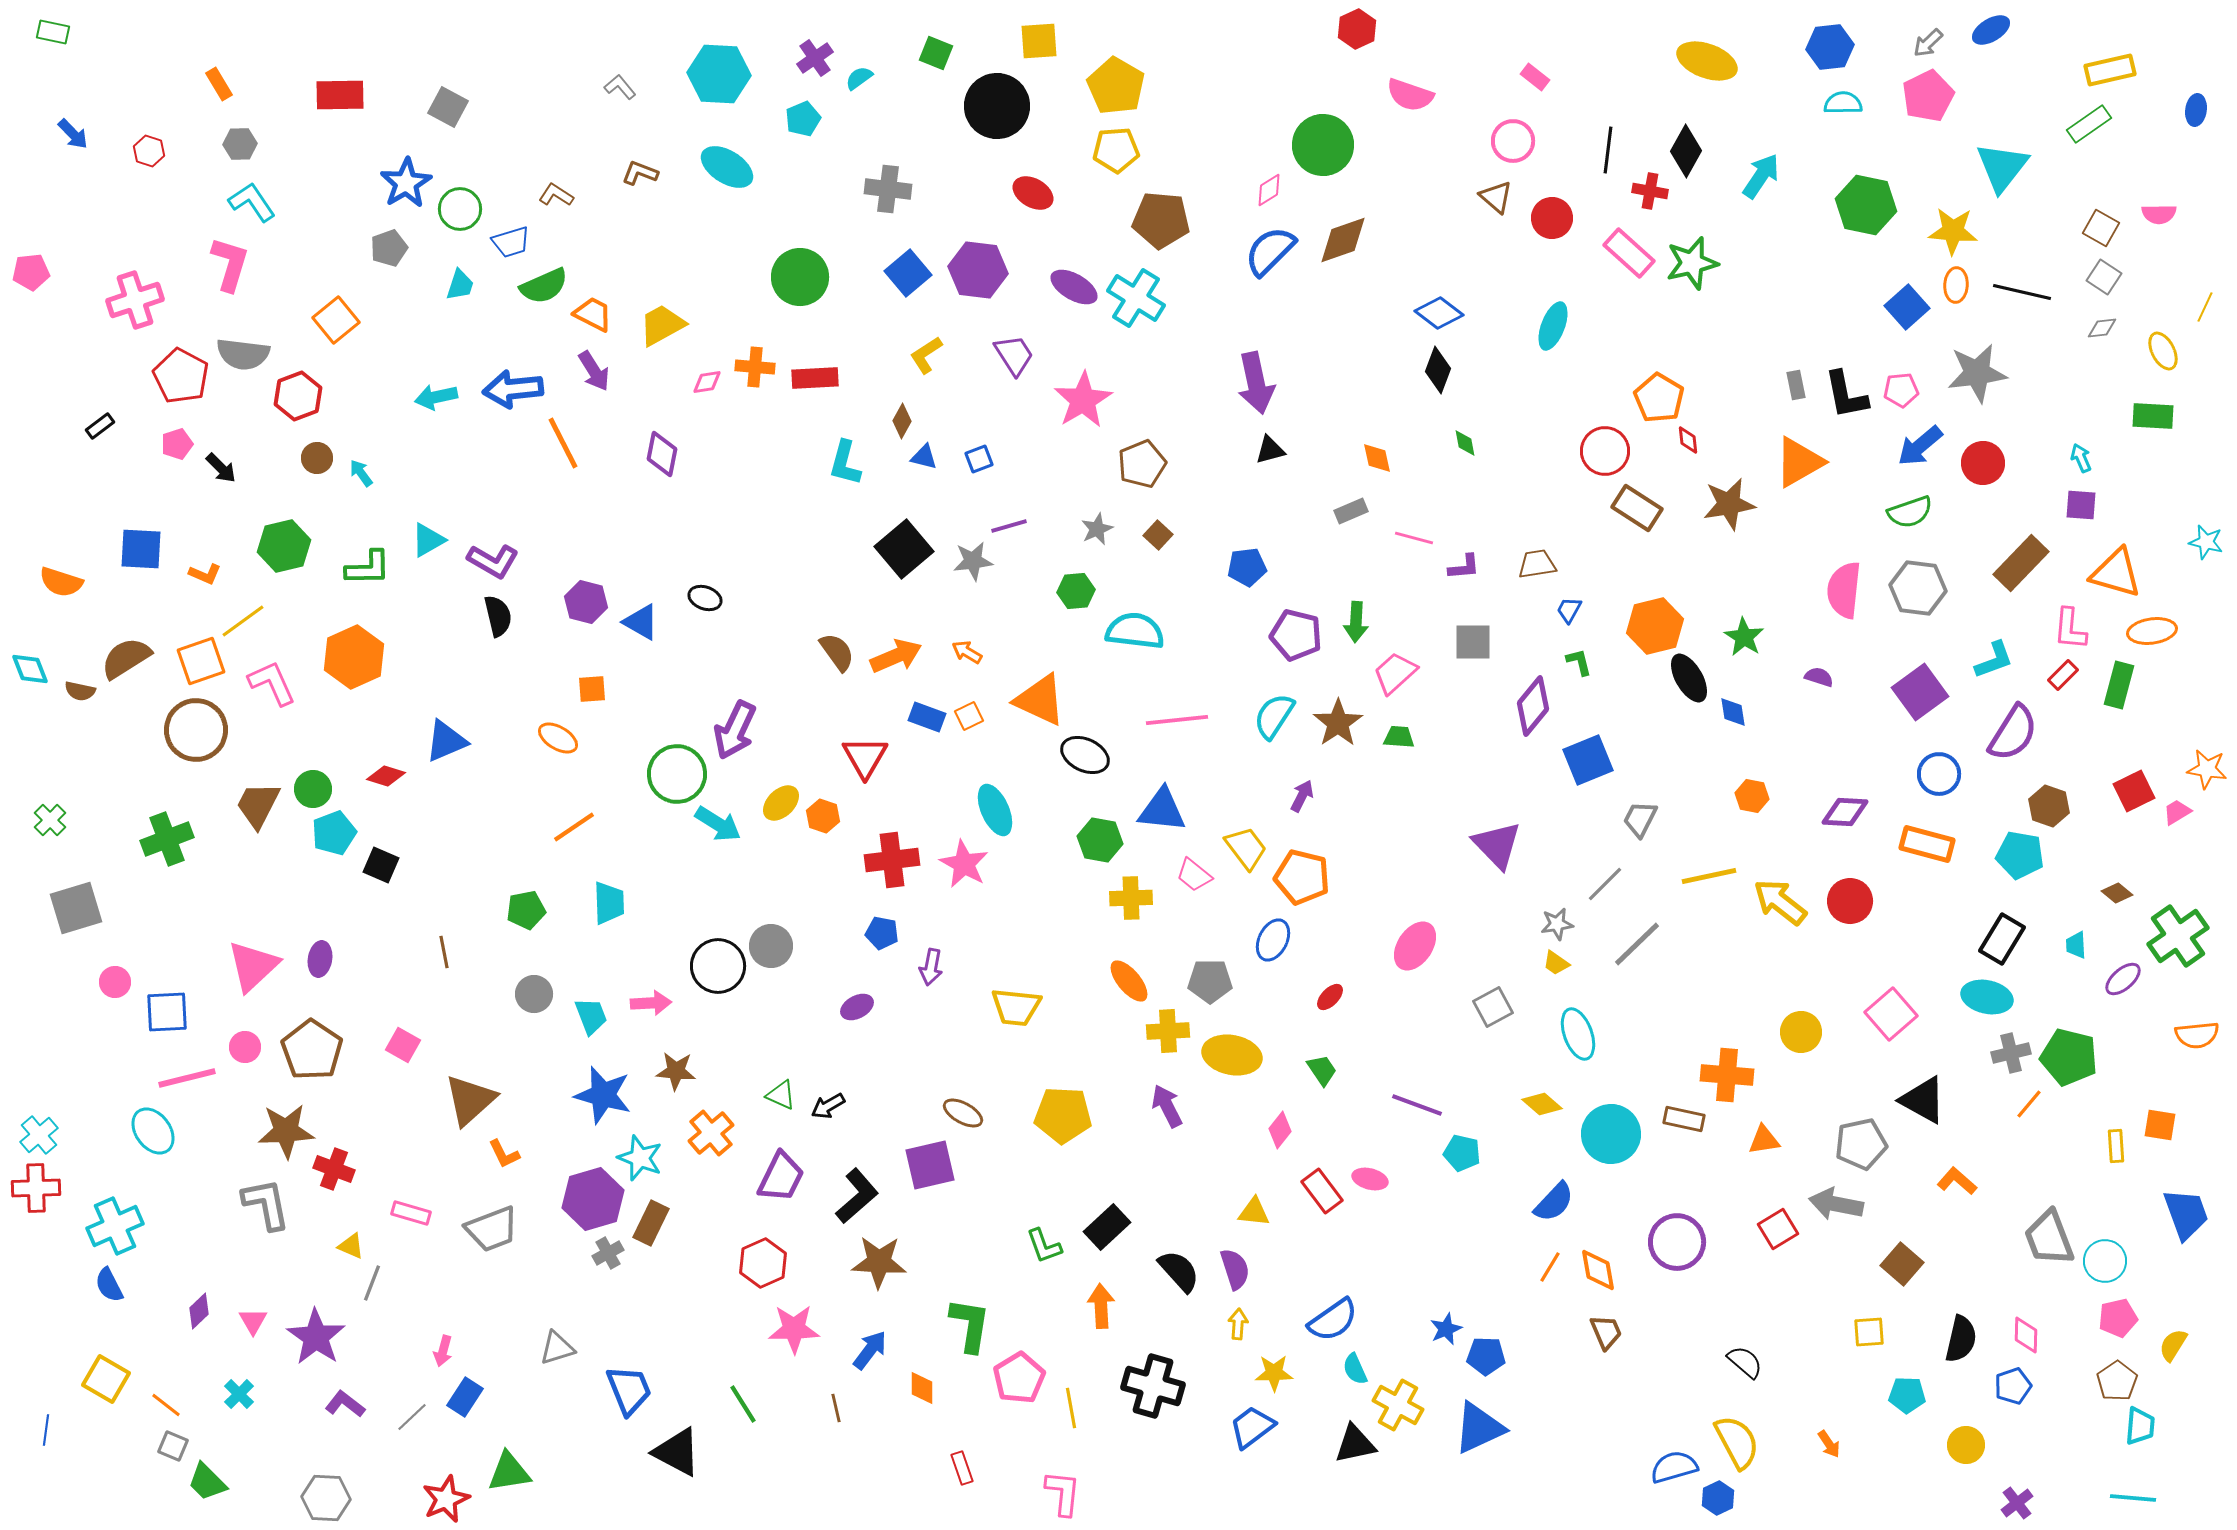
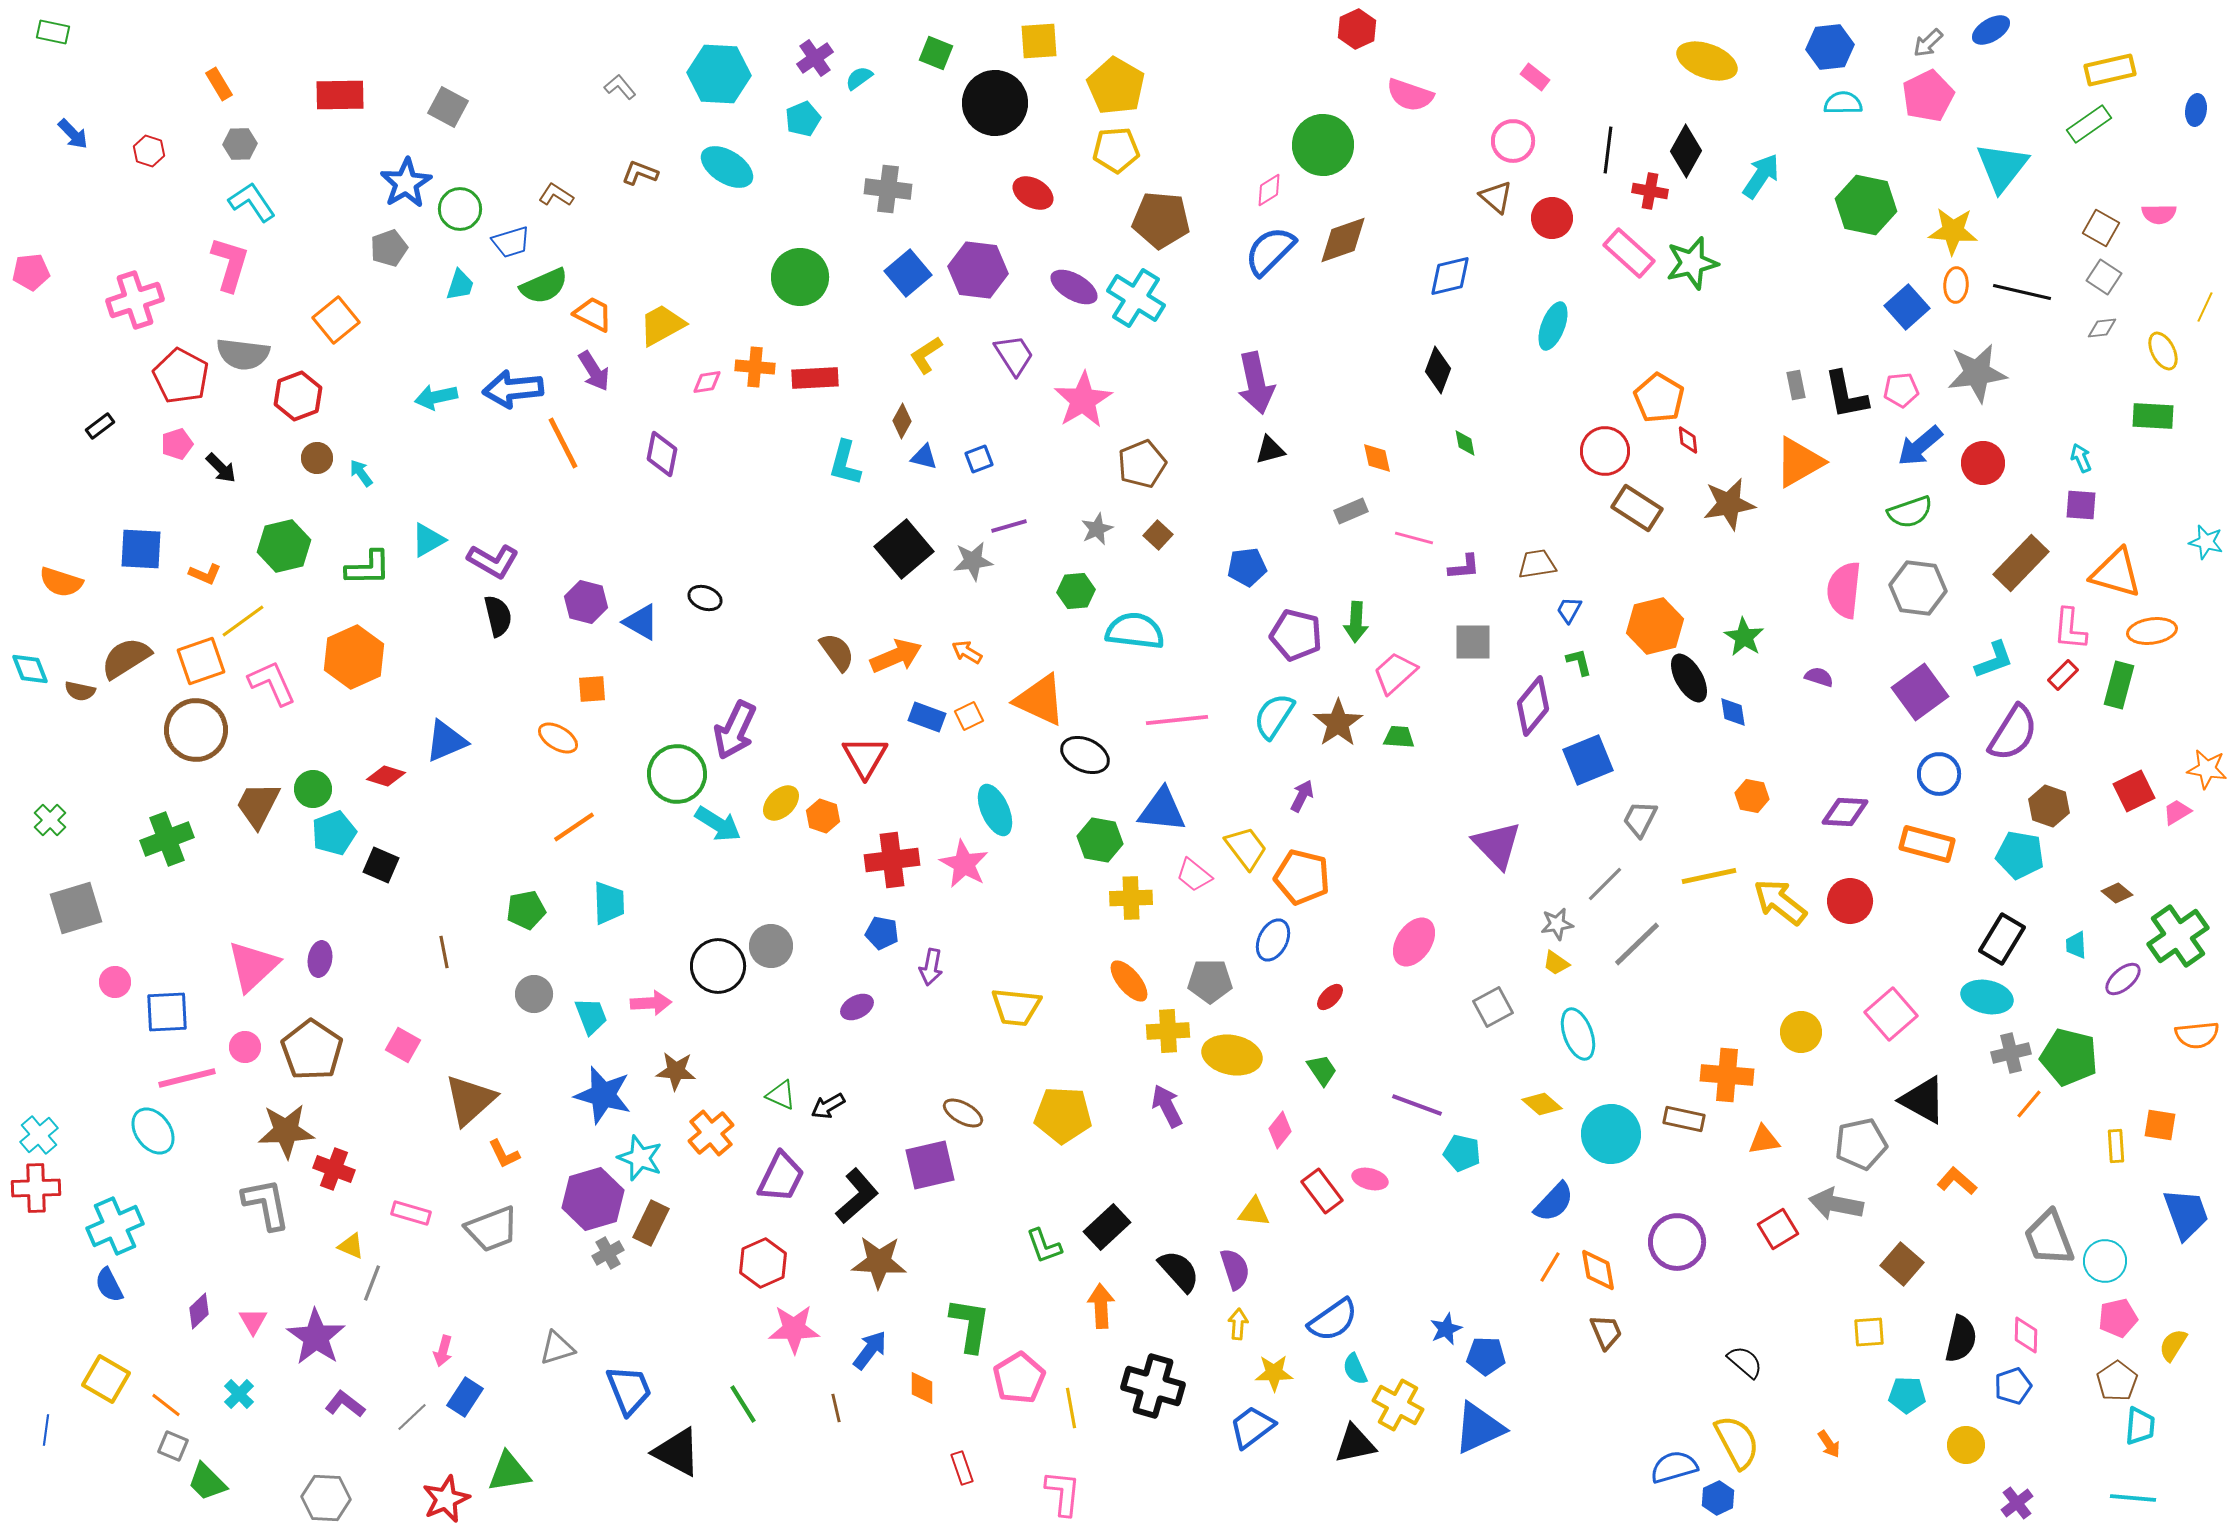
black circle at (997, 106): moved 2 px left, 3 px up
blue diamond at (1439, 313): moved 11 px right, 37 px up; rotated 51 degrees counterclockwise
pink ellipse at (1415, 946): moved 1 px left, 4 px up
